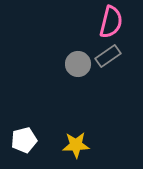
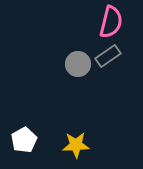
white pentagon: rotated 15 degrees counterclockwise
